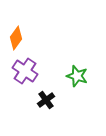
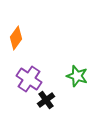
purple cross: moved 4 px right, 8 px down
